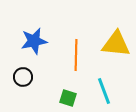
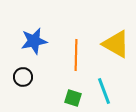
yellow triangle: rotated 24 degrees clockwise
green square: moved 5 px right
